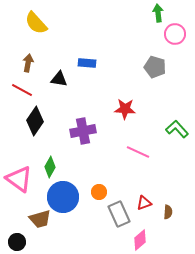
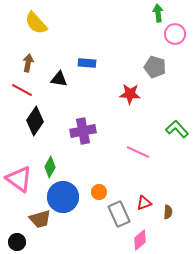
red star: moved 5 px right, 15 px up
